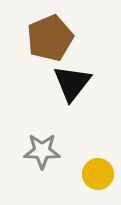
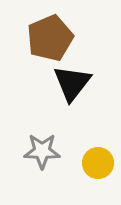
yellow circle: moved 11 px up
